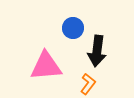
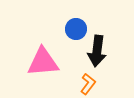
blue circle: moved 3 px right, 1 px down
pink triangle: moved 3 px left, 4 px up
